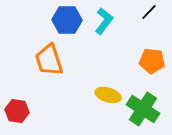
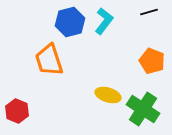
black line: rotated 30 degrees clockwise
blue hexagon: moved 3 px right, 2 px down; rotated 16 degrees counterclockwise
orange pentagon: rotated 15 degrees clockwise
red hexagon: rotated 15 degrees clockwise
